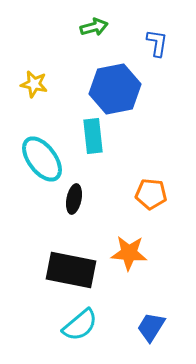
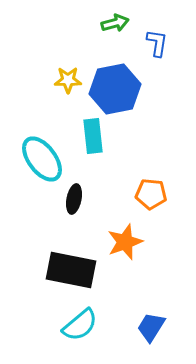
green arrow: moved 21 px right, 4 px up
yellow star: moved 34 px right, 4 px up; rotated 12 degrees counterclockwise
orange star: moved 4 px left, 11 px up; rotated 24 degrees counterclockwise
